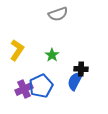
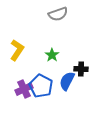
blue semicircle: moved 8 px left
blue pentagon: rotated 20 degrees counterclockwise
